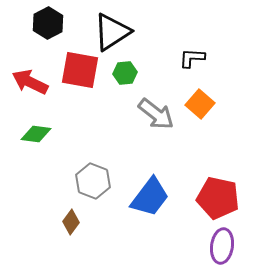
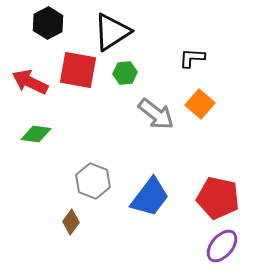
red square: moved 2 px left
purple ellipse: rotated 32 degrees clockwise
